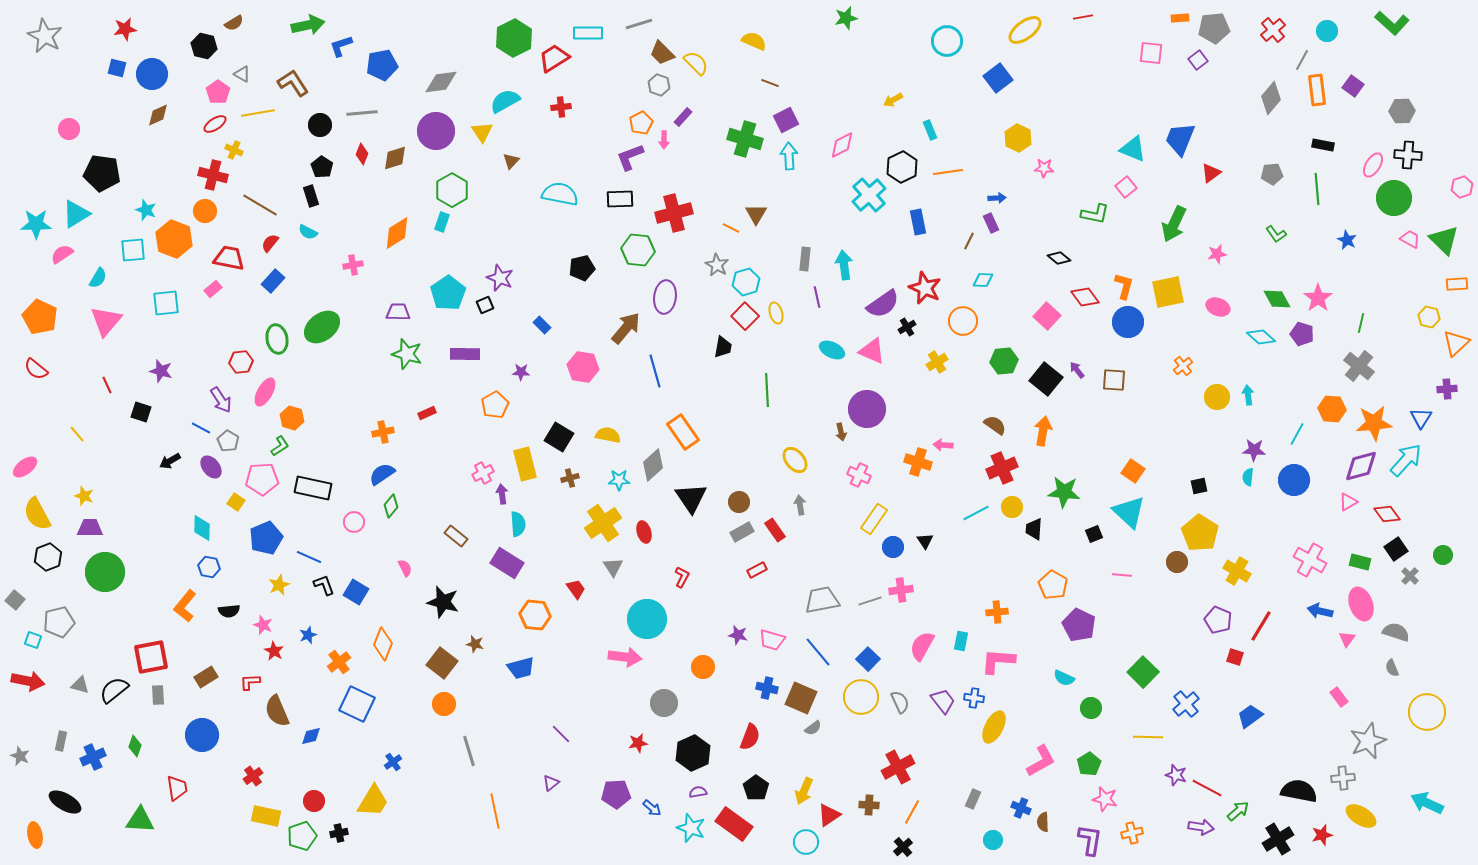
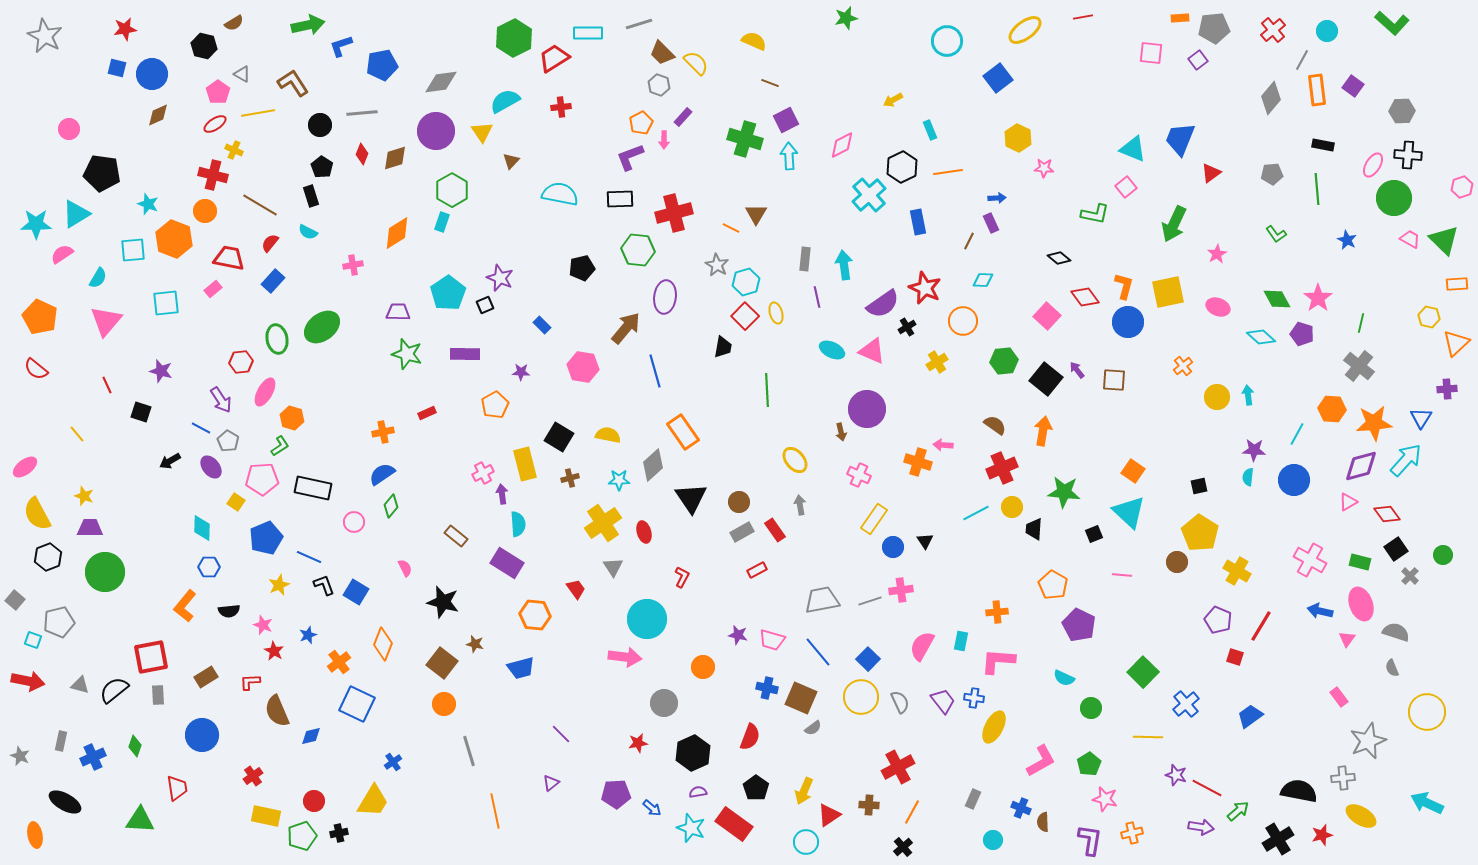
cyan star at (146, 210): moved 2 px right, 6 px up
pink star at (1217, 254): rotated 18 degrees counterclockwise
blue hexagon at (209, 567): rotated 10 degrees counterclockwise
